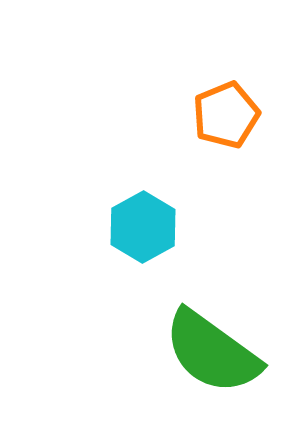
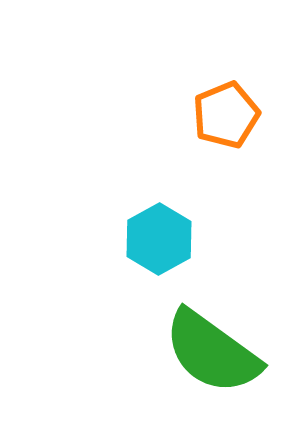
cyan hexagon: moved 16 px right, 12 px down
